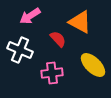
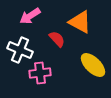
red semicircle: moved 1 px left
pink cross: moved 12 px left
